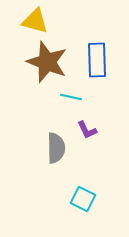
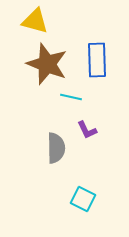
brown star: moved 2 px down
